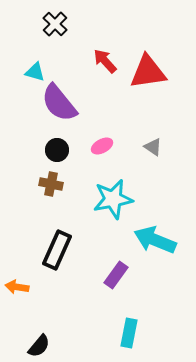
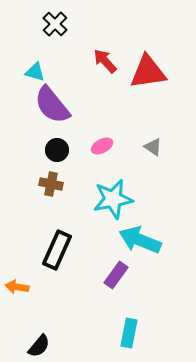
purple semicircle: moved 7 px left, 2 px down
cyan arrow: moved 15 px left
